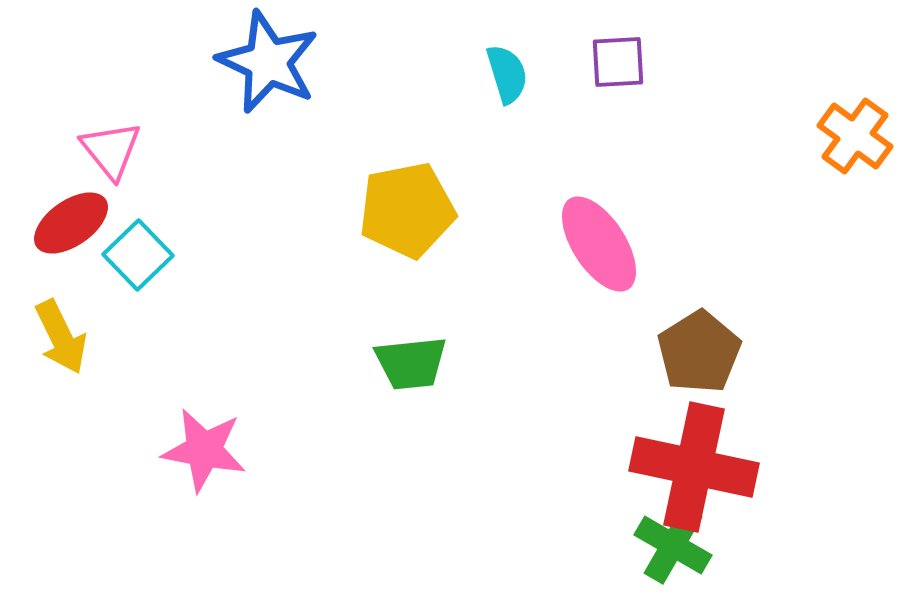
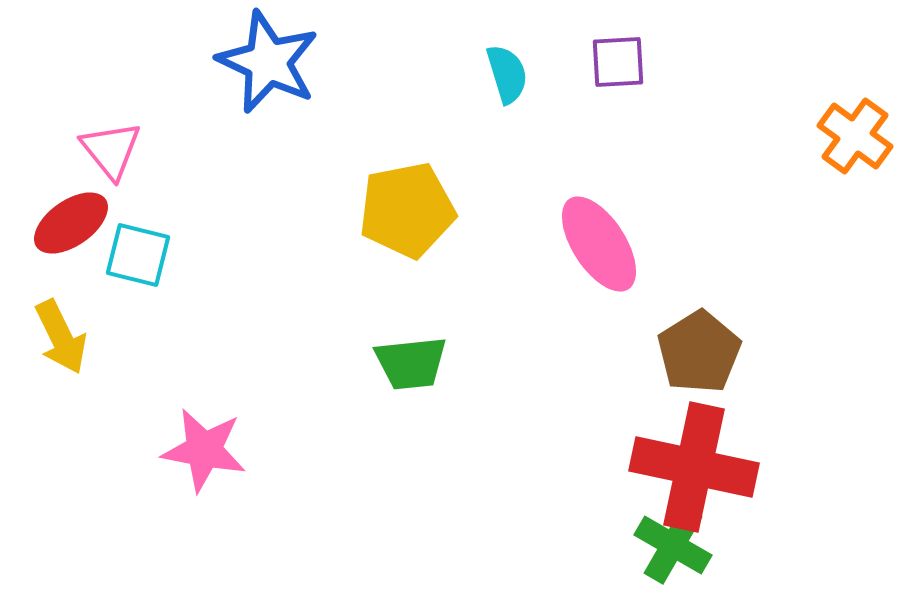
cyan square: rotated 32 degrees counterclockwise
